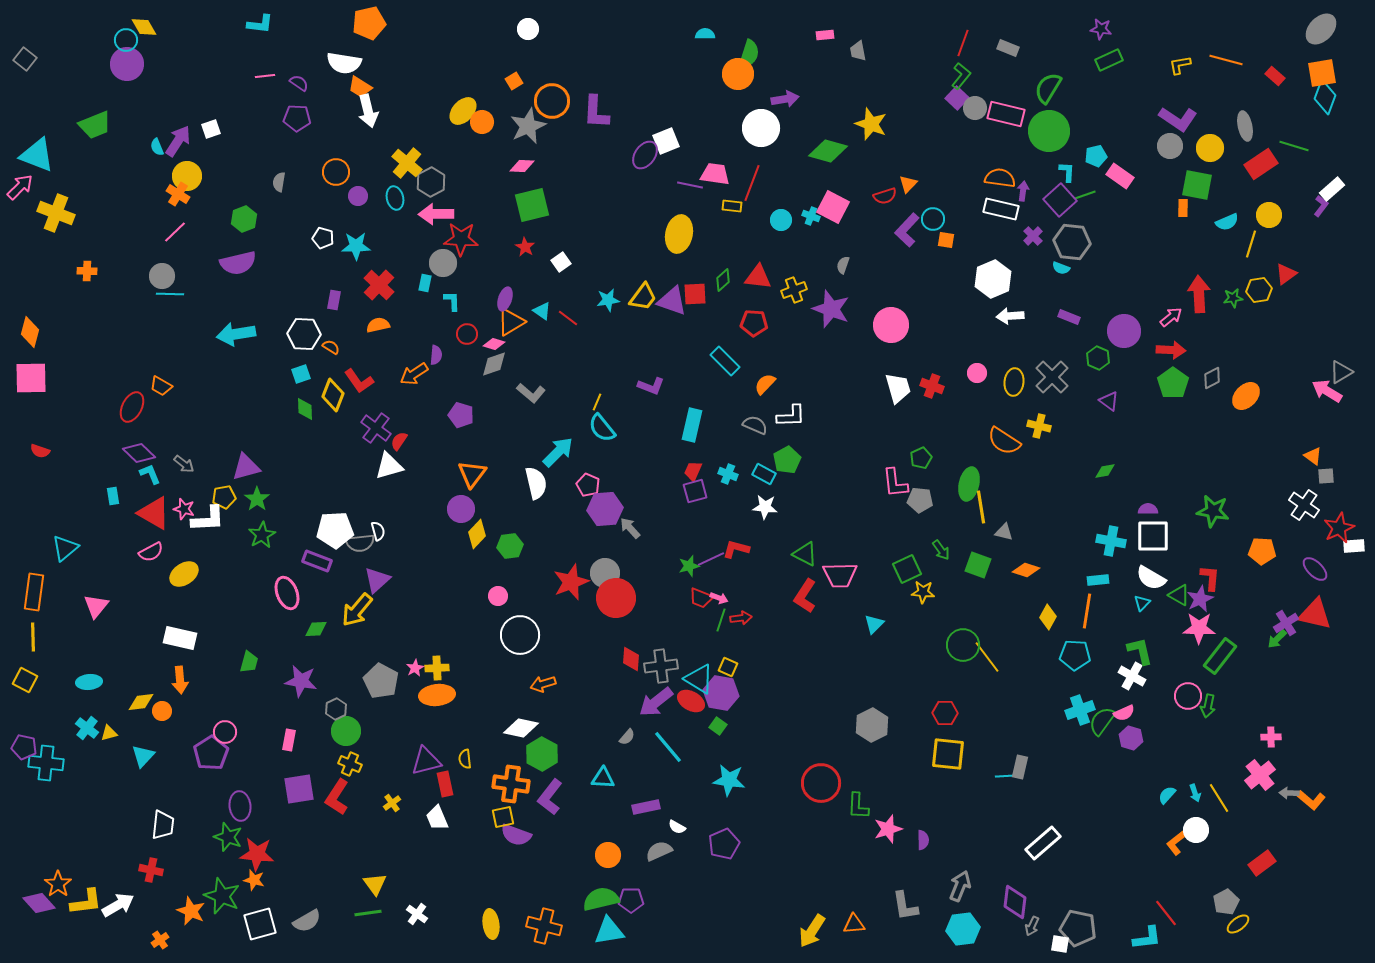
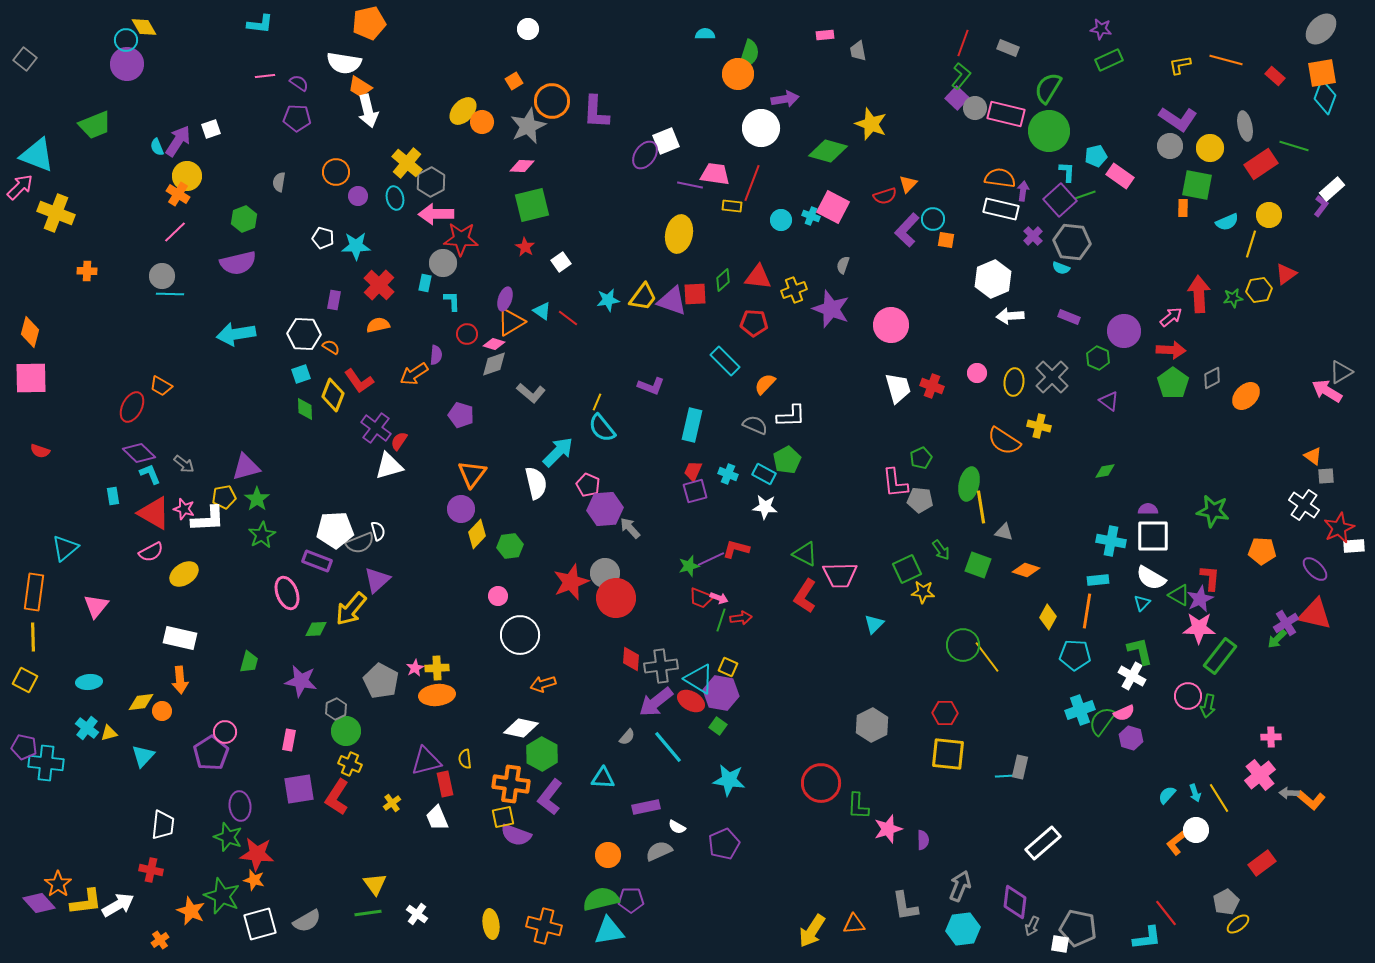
gray semicircle at (360, 543): rotated 16 degrees counterclockwise
yellow arrow at (357, 610): moved 6 px left, 1 px up
